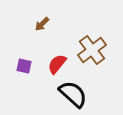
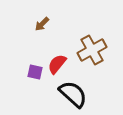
brown cross: rotated 8 degrees clockwise
purple square: moved 11 px right, 6 px down
